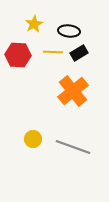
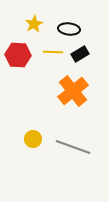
black ellipse: moved 2 px up
black rectangle: moved 1 px right, 1 px down
